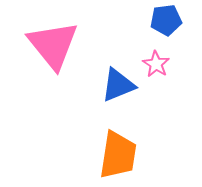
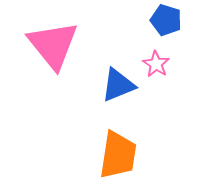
blue pentagon: rotated 24 degrees clockwise
